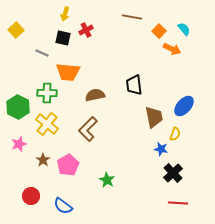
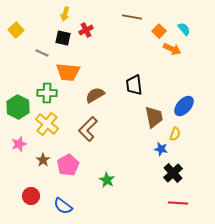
brown semicircle: rotated 18 degrees counterclockwise
